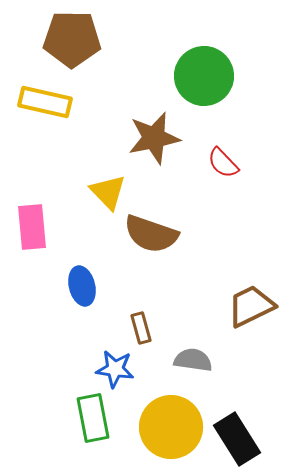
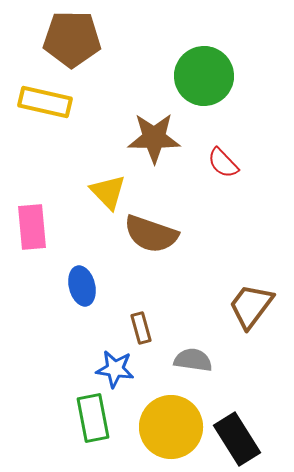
brown star: rotated 12 degrees clockwise
brown trapezoid: rotated 27 degrees counterclockwise
